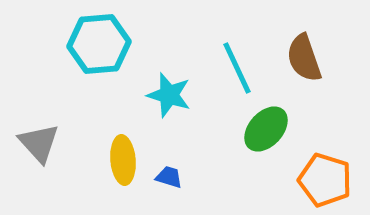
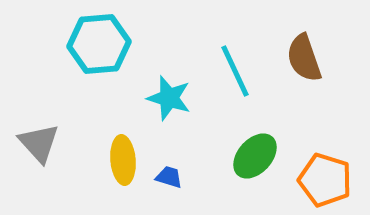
cyan line: moved 2 px left, 3 px down
cyan star: moved 3 px down
green ellipse: moved 11 px left, 27 px down
